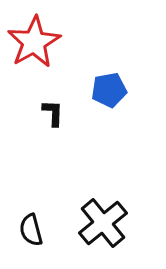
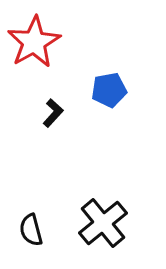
black L-shape: rotated 40 degrees clockwise
